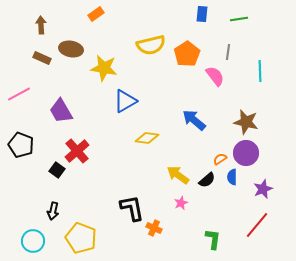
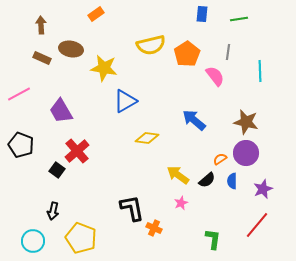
blue semicircle: moved 4 px down
